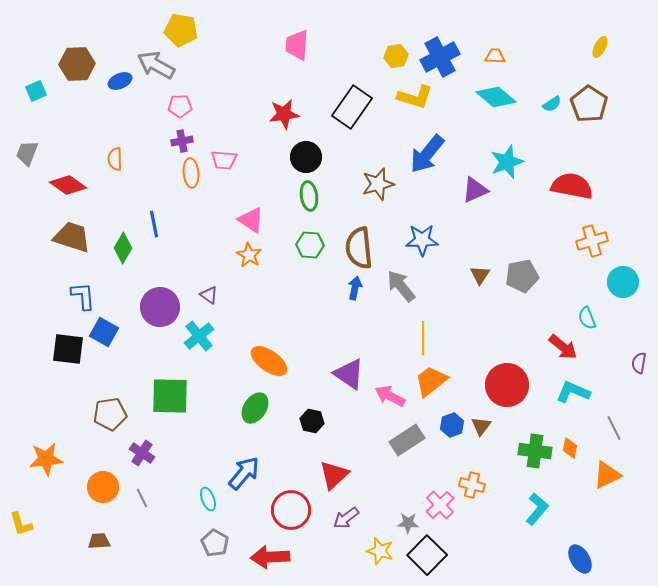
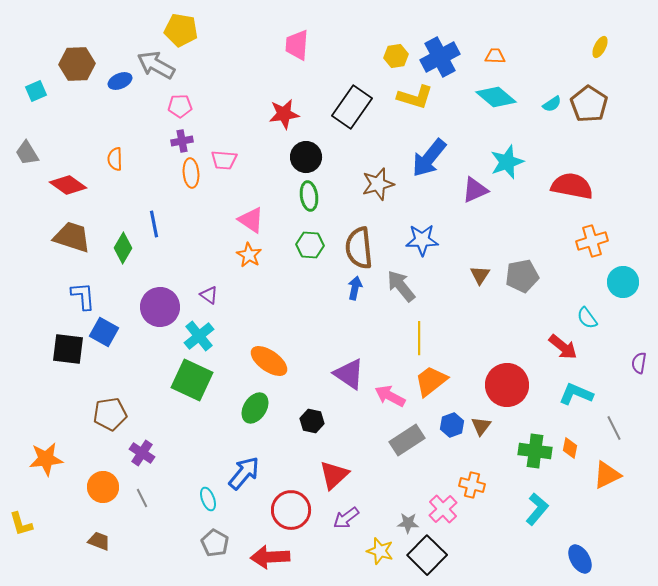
gray trapezoid at (27, 153): rotated 52 degrees counterclockwise
blue arrow at (427, 154): moved 2 px right, 4 px down
cyan semicircle at (587, 318): rotated 15 degrees counterclockwise
yellow line at (423, 338): moved 4 px left
cyan L-shape at (573, 392): moved 3 px right, 2 px down
green square at (170, 396): moved 22 px right, 16 px up; rotated 24 degrees clockwise
pink cross at (440, 505): moved 3 px right, 4 px down
brown trapezoid at (99, 541): rotated 25 degrees clockwise
